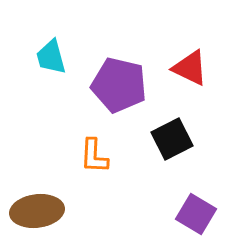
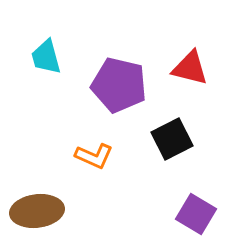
cyan trapezoid: moved 5 px left
red triangle: rotated 12 degrees counterclockwise
orange L-shape: rotated 69 degrees counterclockwise
